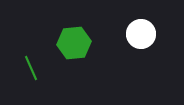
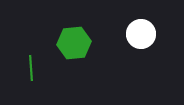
green line: rotated 20 degrees clockwise
